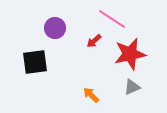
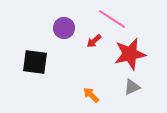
purple circle: moved 9 px right
black square: rotated 16 degrees clockwise
